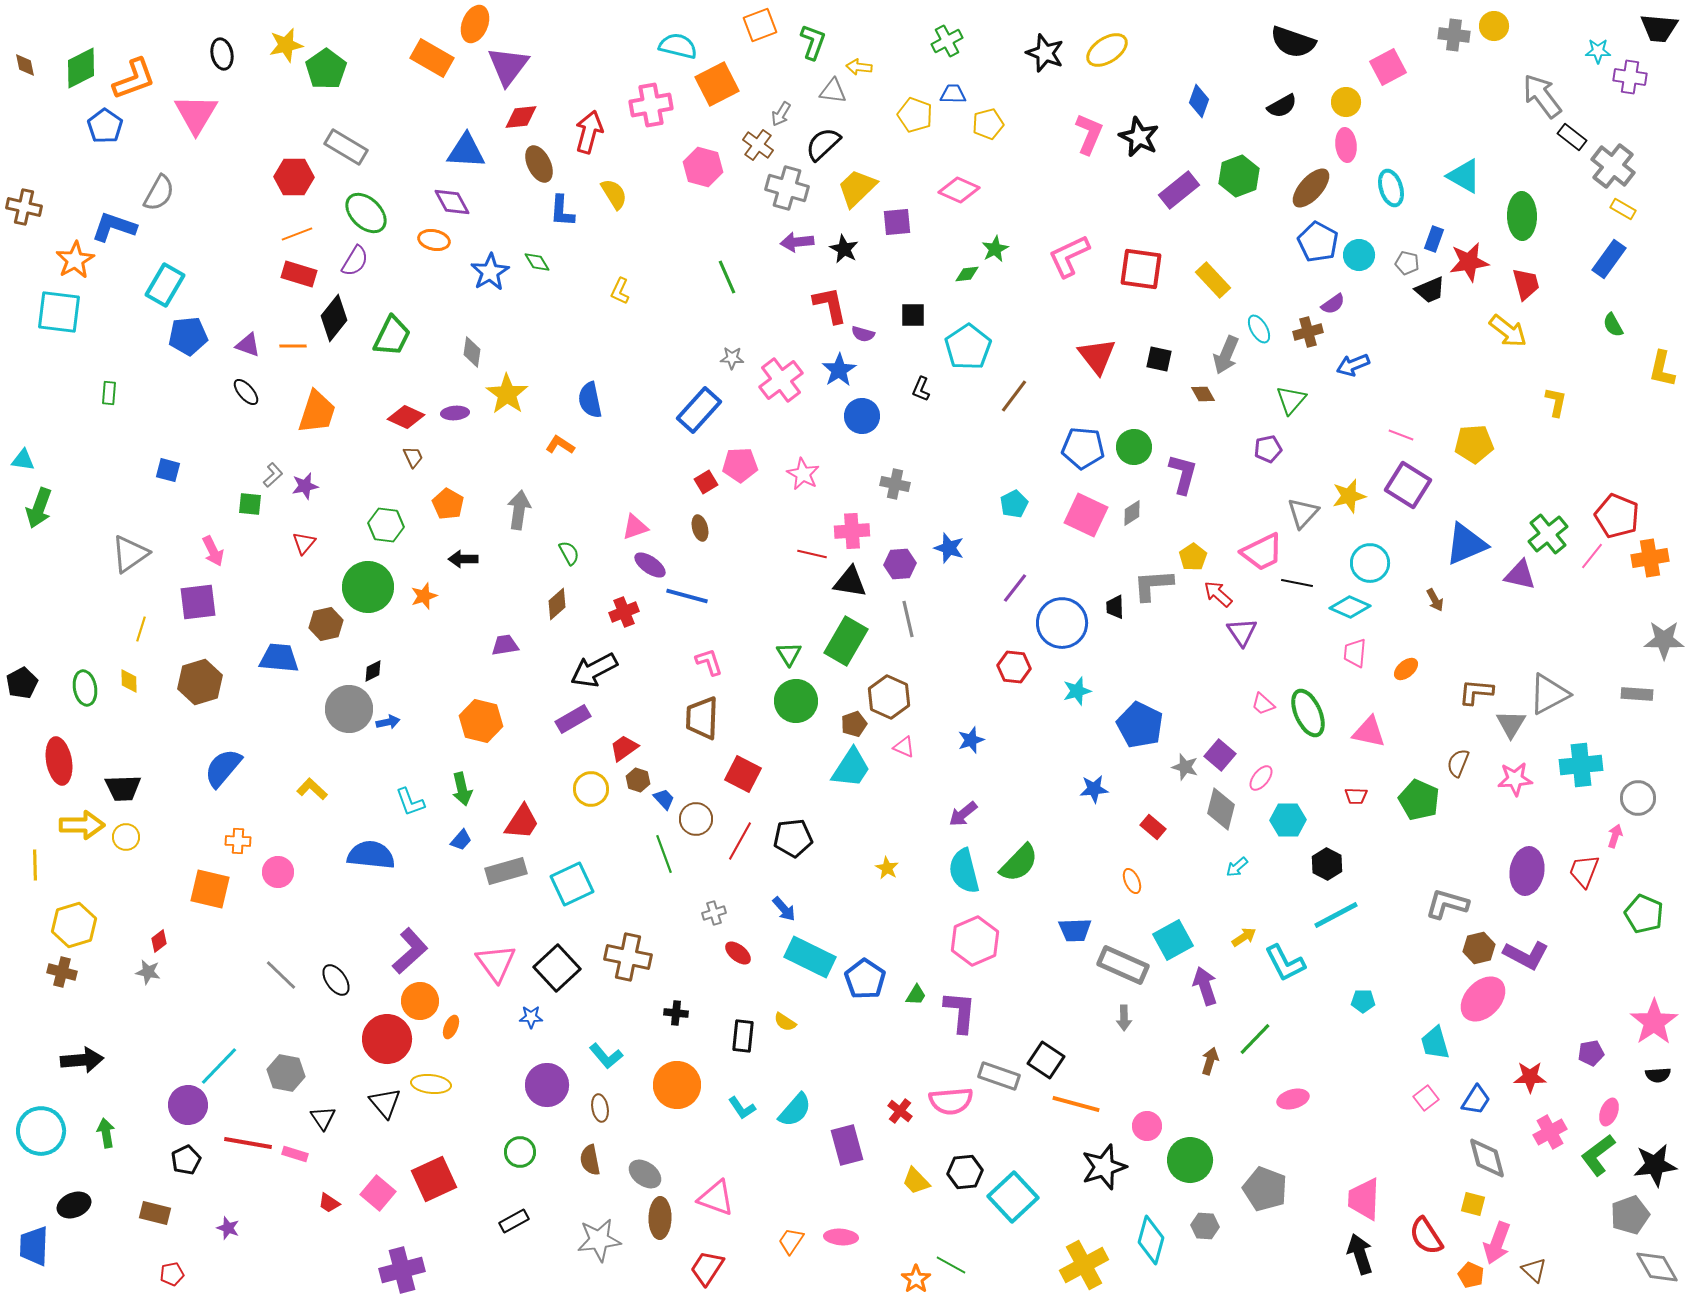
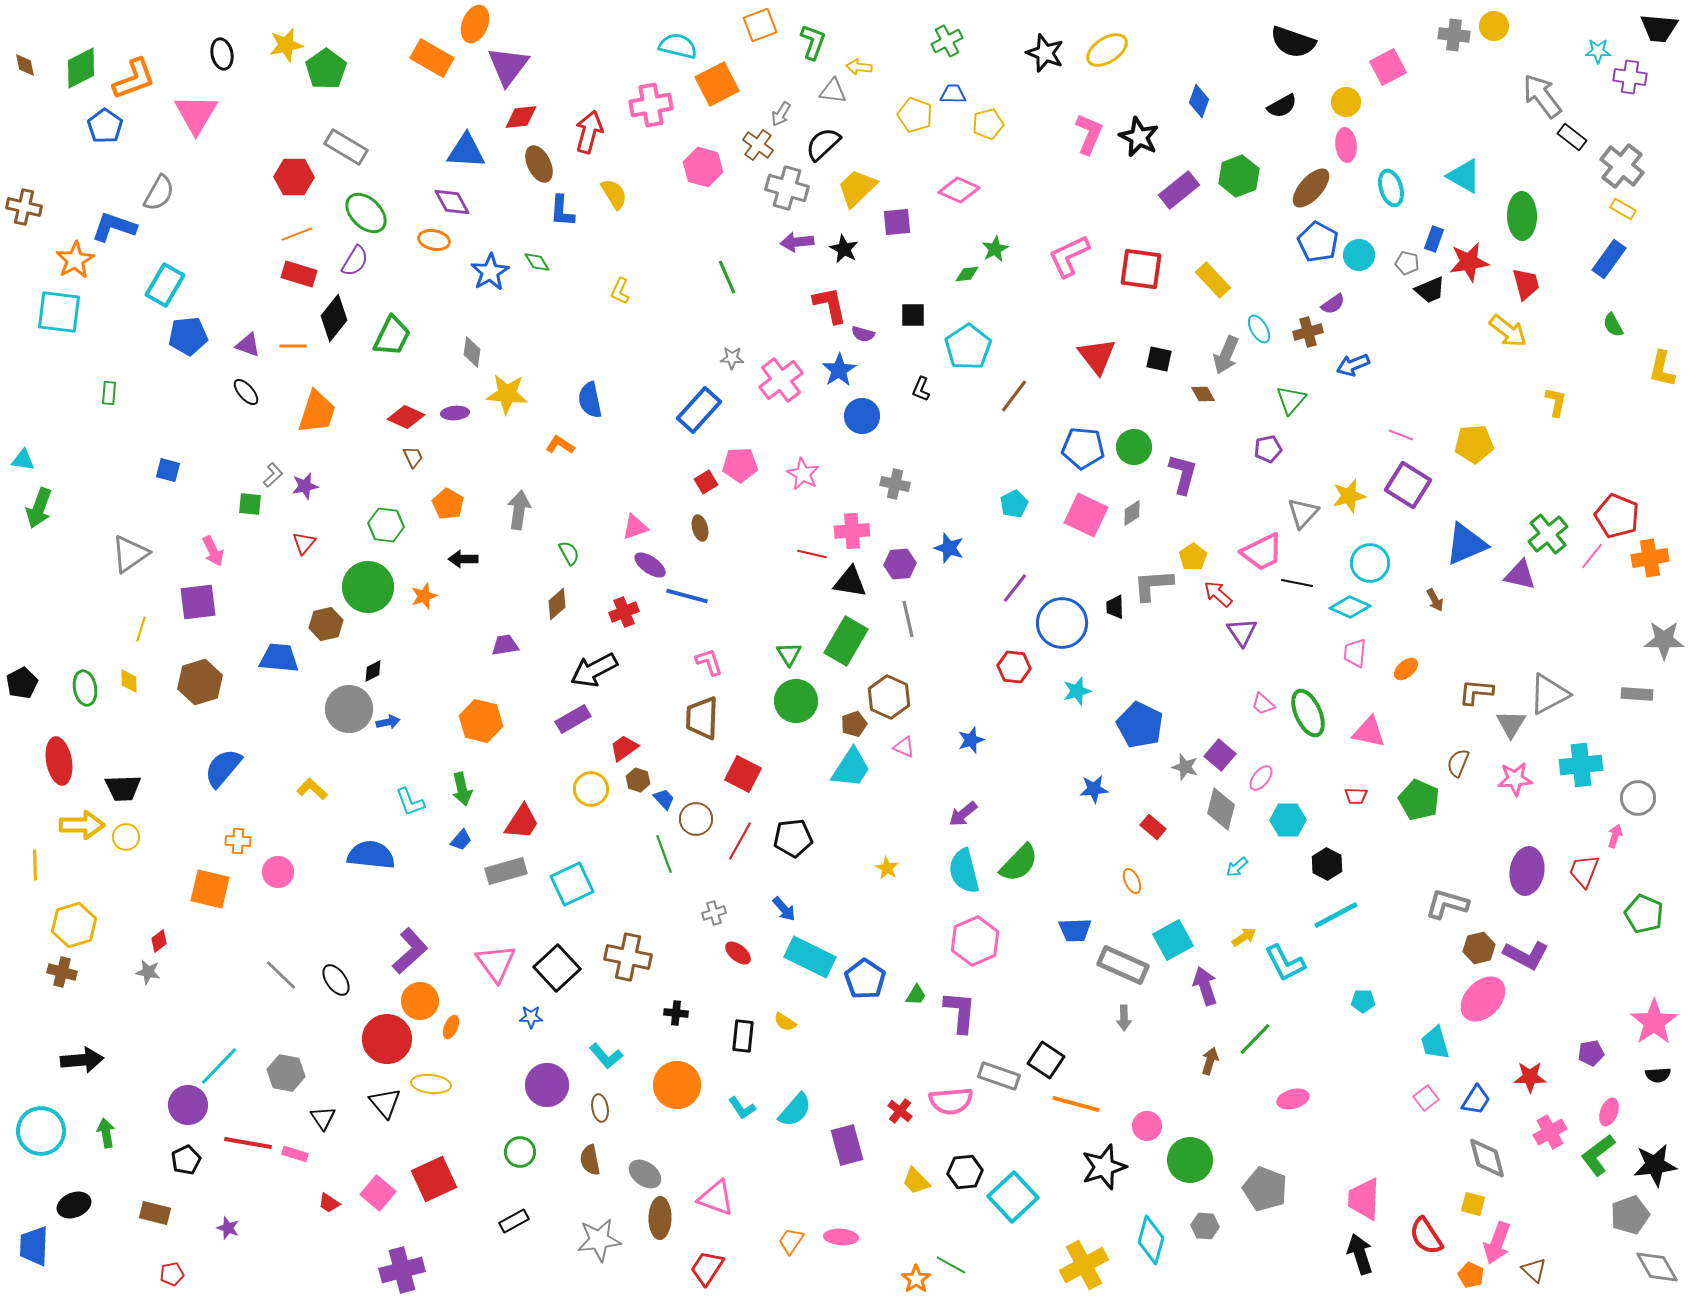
gray cross at (1613, 166): moved 9 px right
yellow star at (507, 394): rotated 30 degrees counterclockwise
